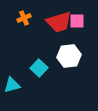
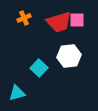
pink square: moved 1 px up
cyan triangle: moved 5 px right, 8 px down
